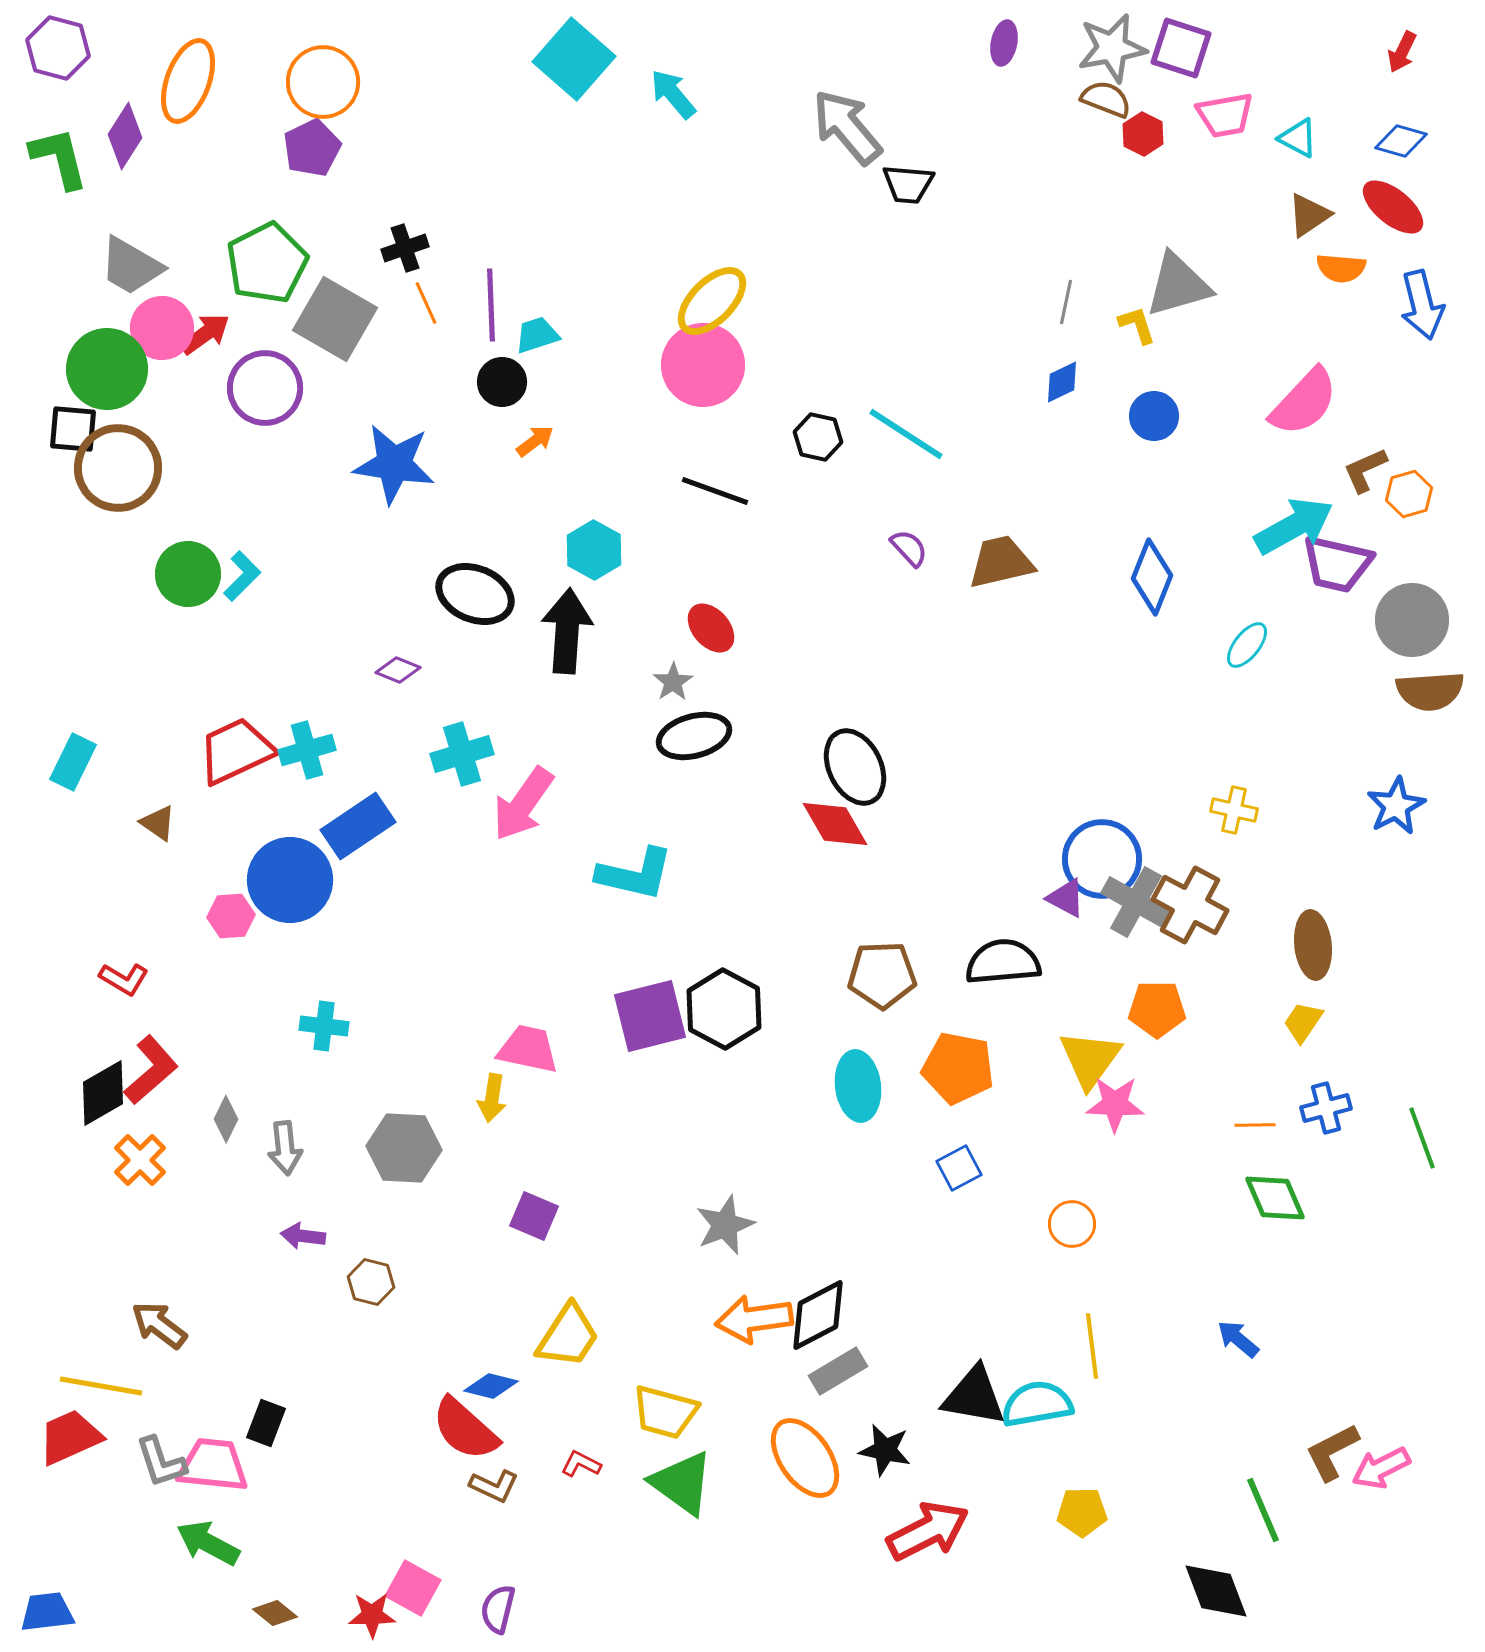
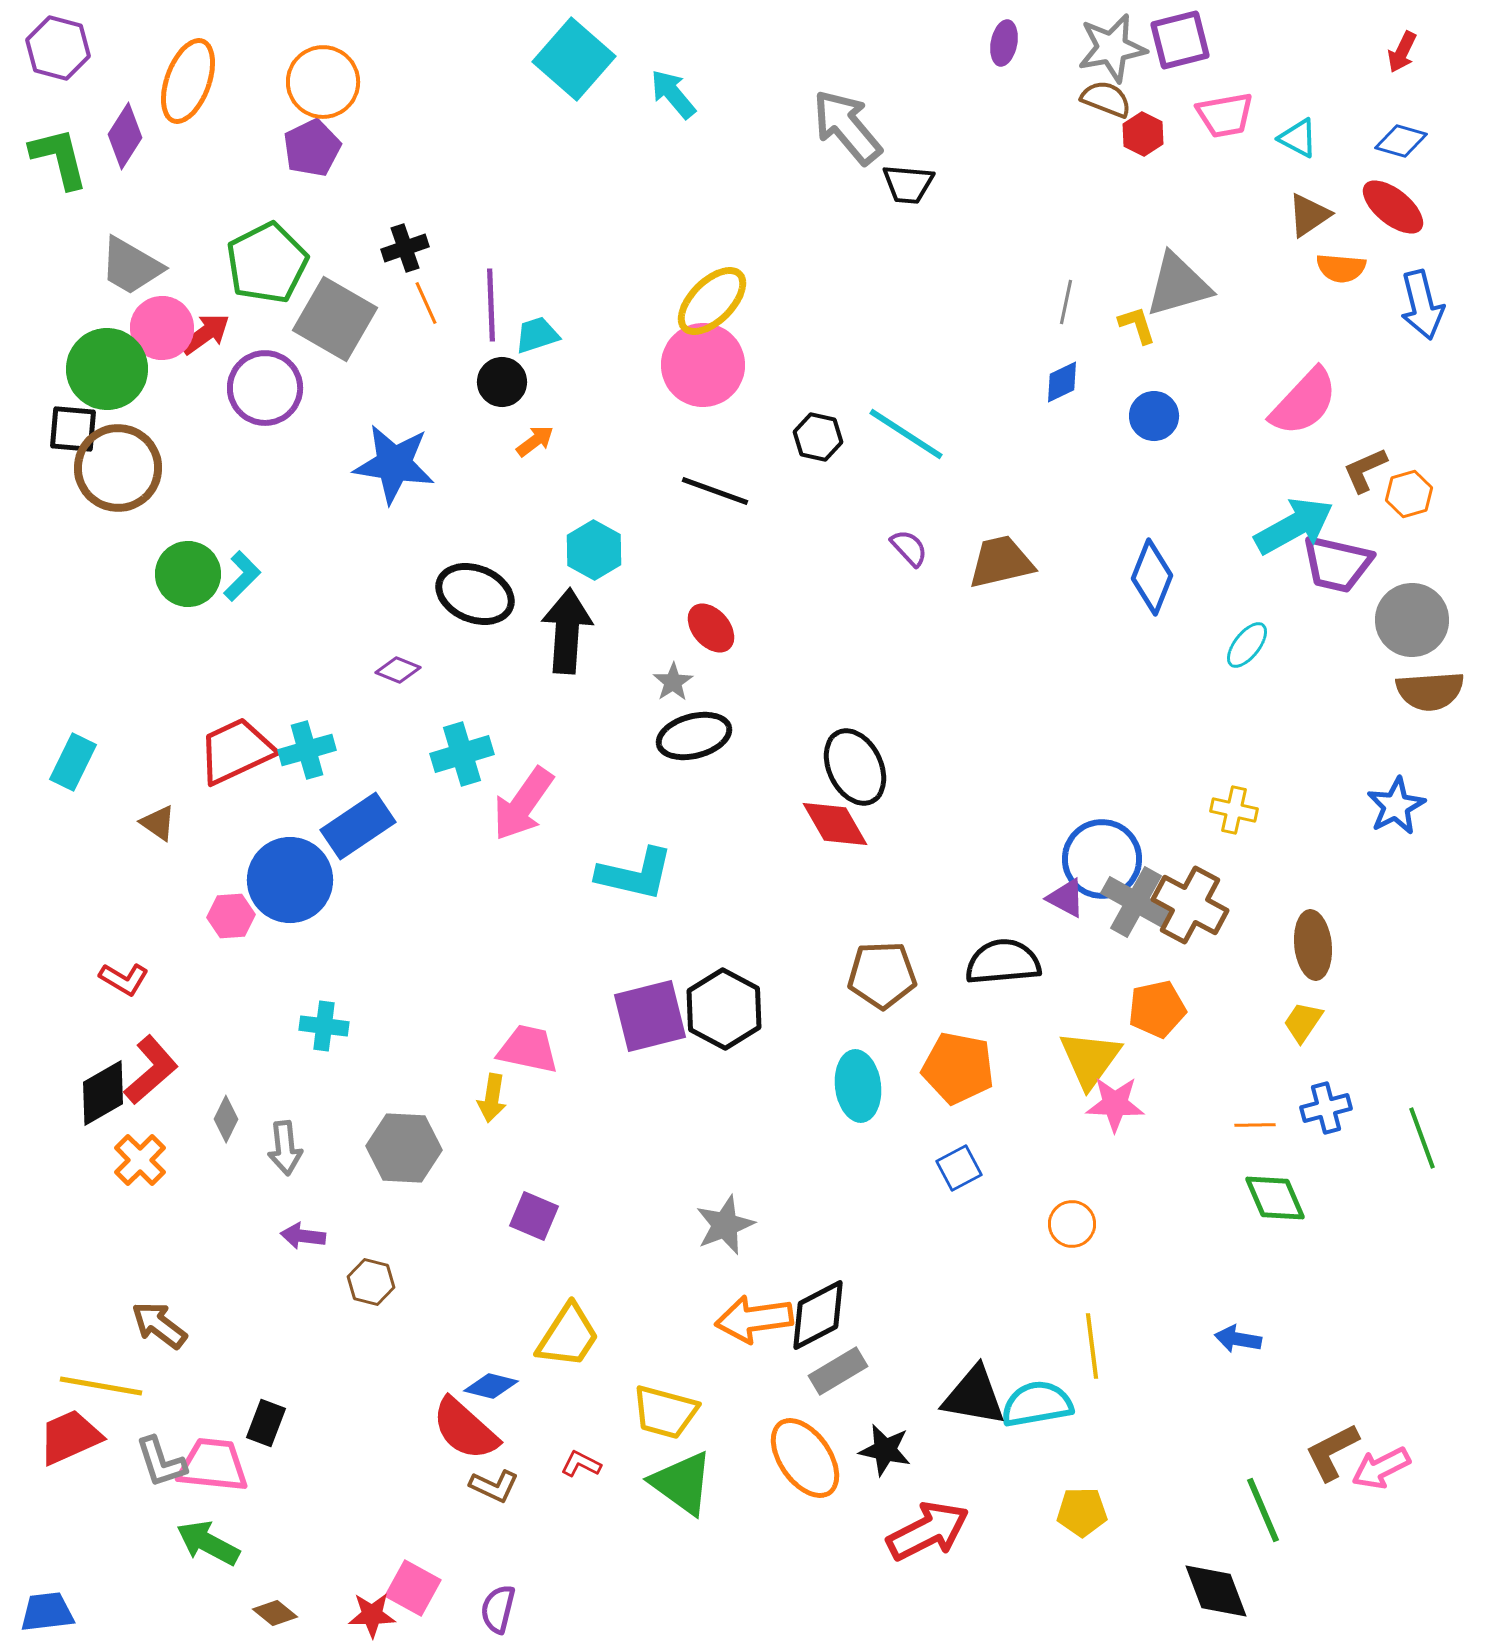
purple square at (1181, 48): moved 1 px left, 8 px up; rotated 32 degrees counterclockwise
orange pentagon at (1157, 1009): rotated 12 degrees counterclockwise
blue arrow at (1238, 1339): rotated 30 degrees counterclockwise
